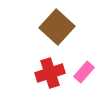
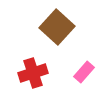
red cross: moved 17 px left
